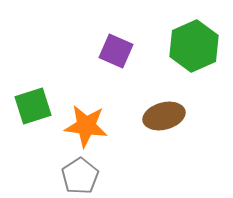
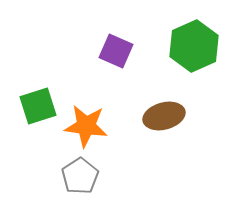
green square: moved 5 px right
